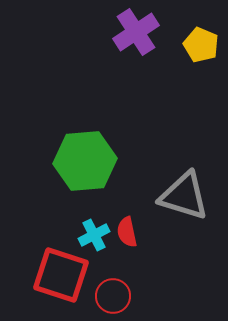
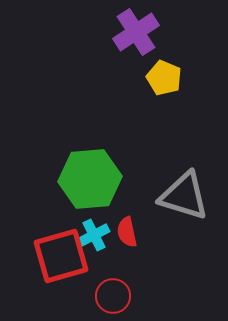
yellow pentagon: moved 37 px left, 33 px down
green hexagon: moved 5 px right, 18 px down
red square: moved 19 px up; rotated 34 degrees counterclockwise
